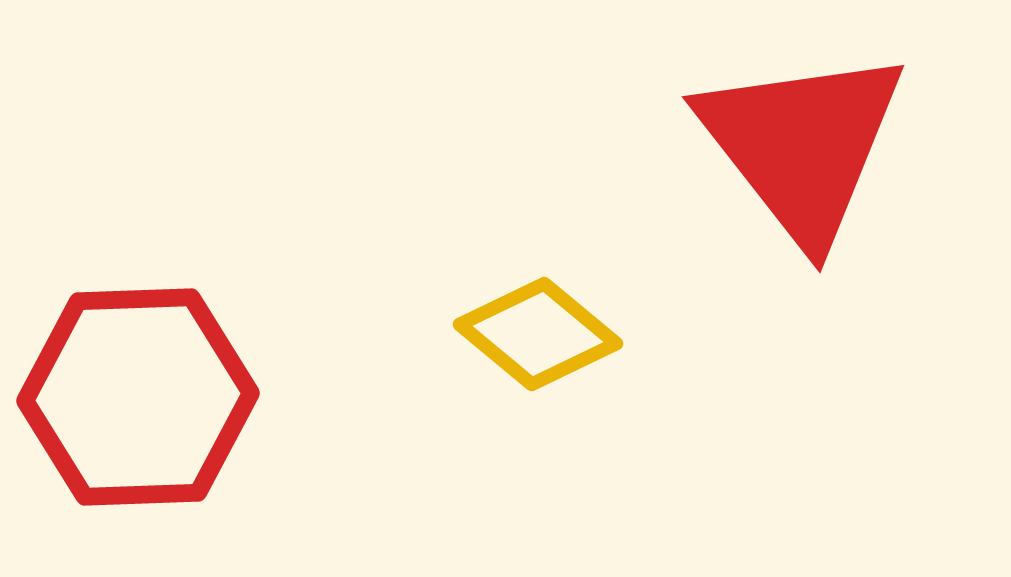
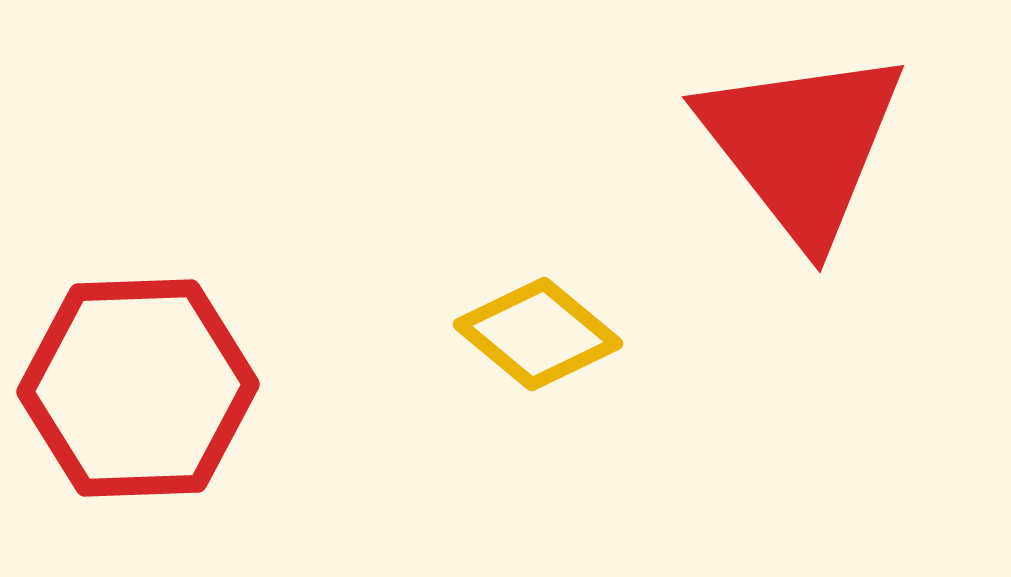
red hexagon: moved 9 px up
